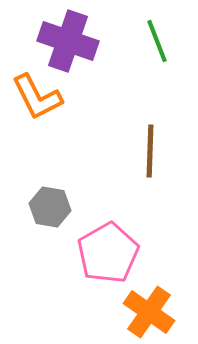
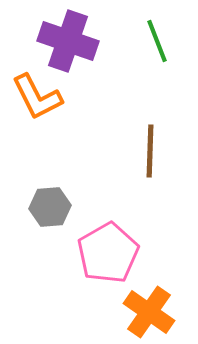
gray hexagon: rotated 15 degrees counterclockwise
